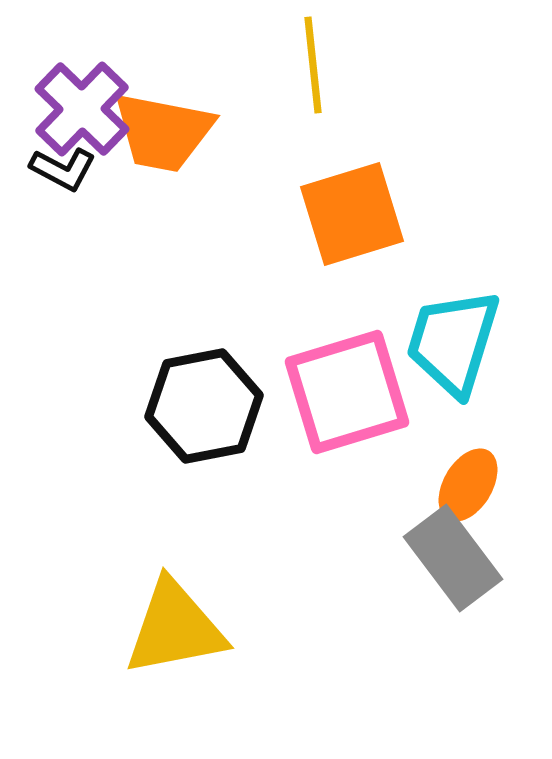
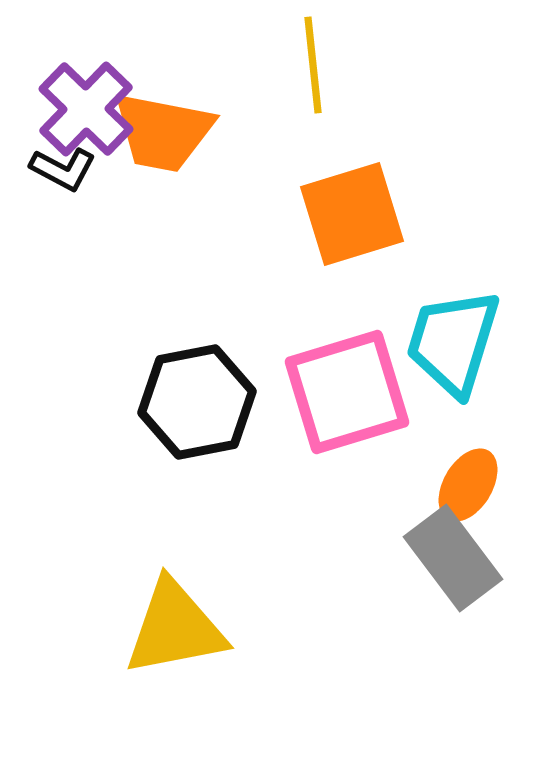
purple cross: moved 4 px right
black hexagon: moved 7 px left, 4 px up
